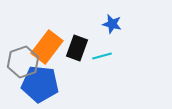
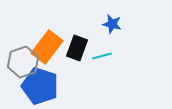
blue pentagon: moved 2 px down; rotated 12 degrees clockwise
